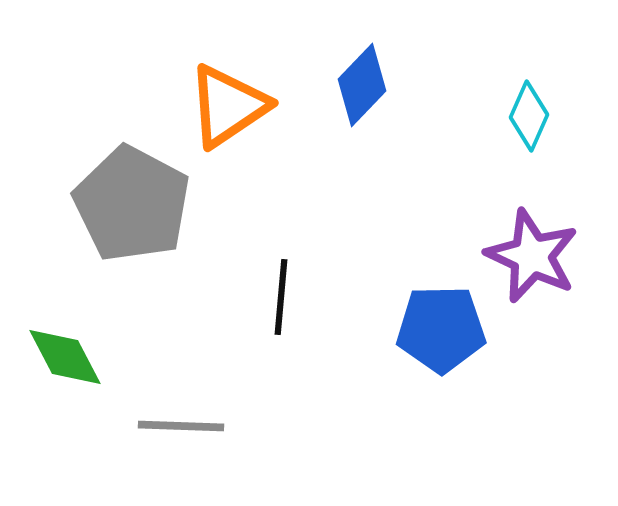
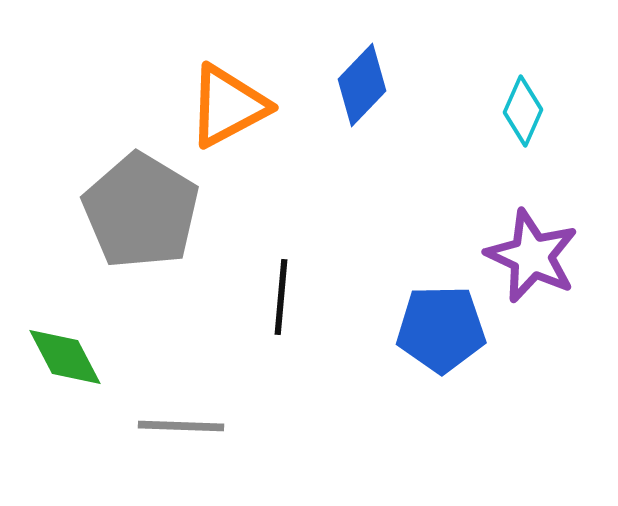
orange triangle: rotated 6 degrees clockwise
cyan diamond: moved 6 px left, 5 px up
gray pentagon: moved 9 px right, 7 px down; rotated 3 degrees clockwise
